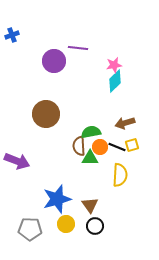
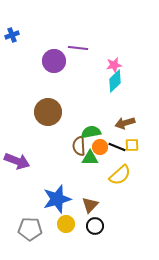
brown circle: moved 2 px right, 2 px up
yellow square: rotated 16 degrees clockwise
yellow semicircle: rotated 45 degrees clockwise
brown triangle: rotated 18 degrees clockwise
